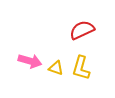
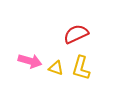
red semicircle: moved 6 px left, 4 px down
